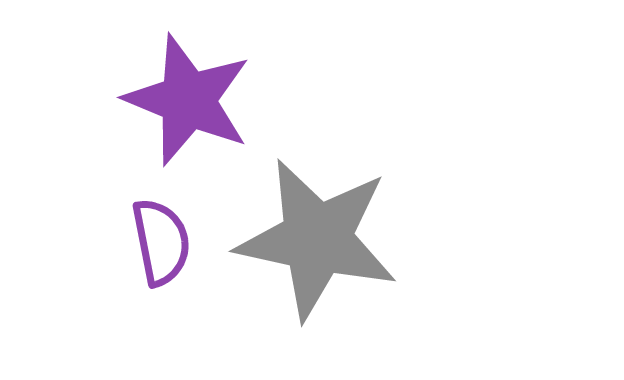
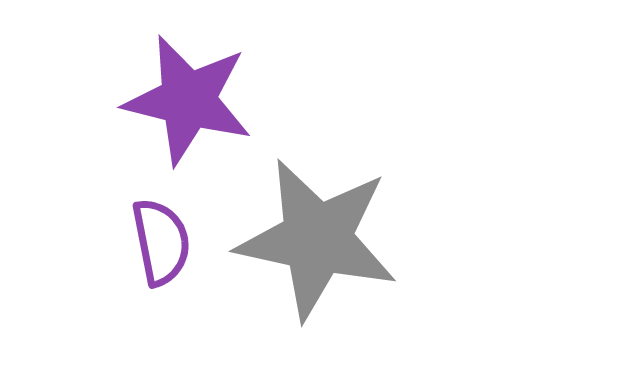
purple star: rotated 8 degrees counterclockwise
